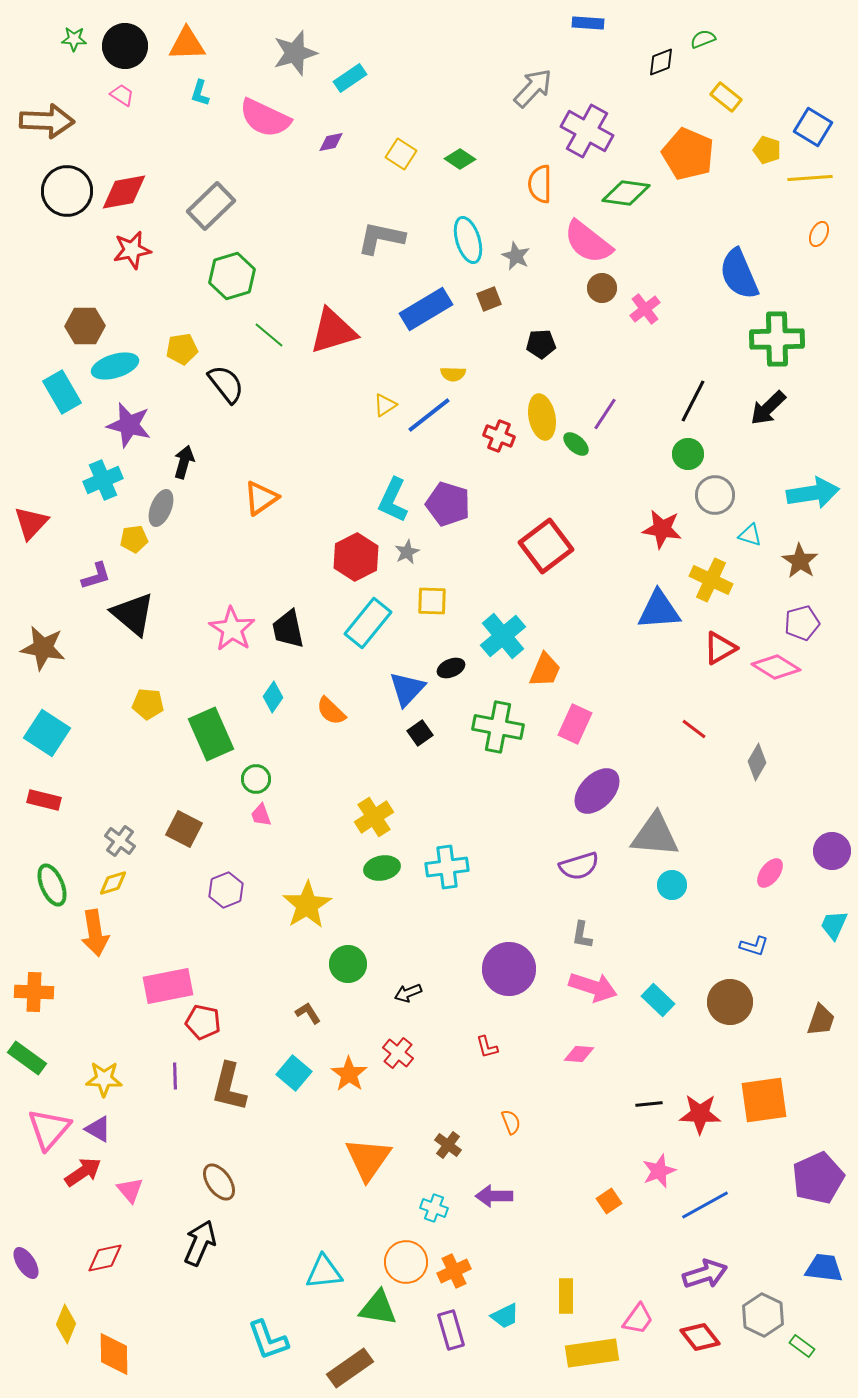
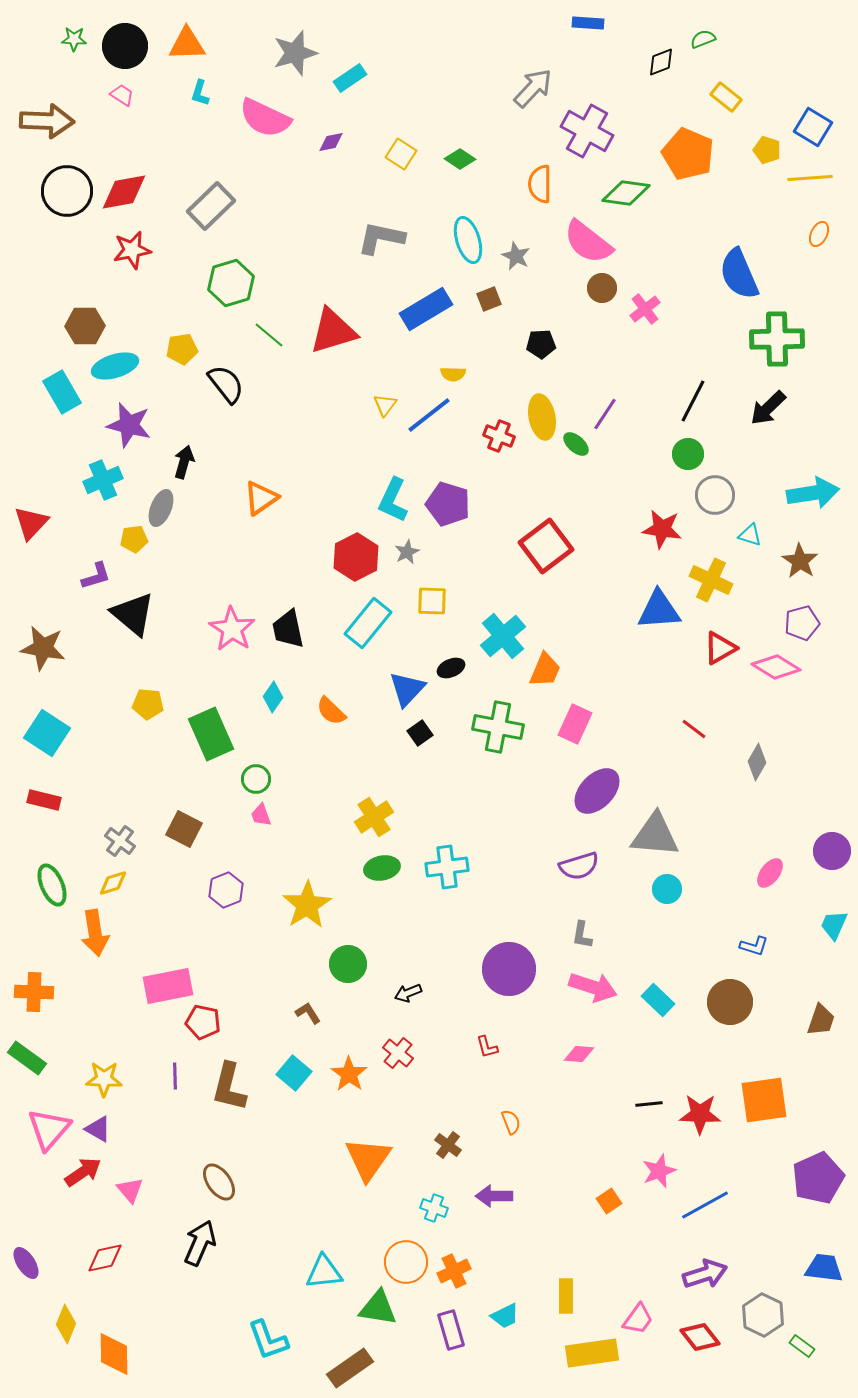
green hexagon at (232, 276): moved 1 px left, 7 px down
yellow triangle at (385, 405): rotated 20 degrees counterclockwise
cyan circle at (672, 885): moved 5 px left, 4 px down
